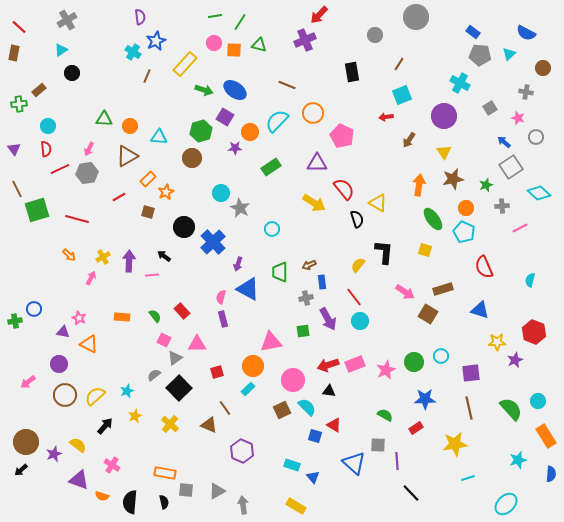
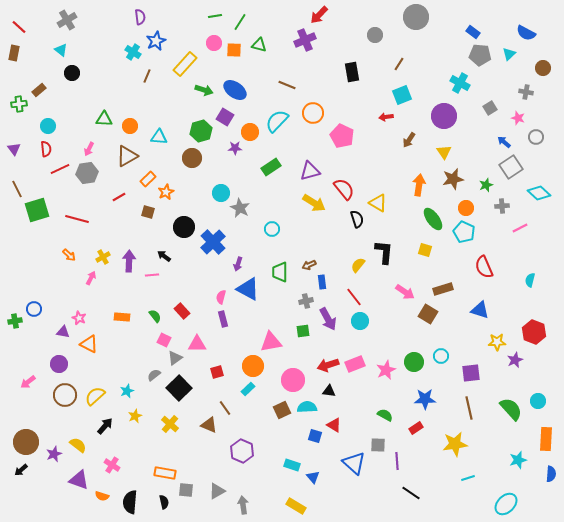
cyan triangle at (61, 50): rotated 48 degrees counterclockwise
purple triangle at (317, 163): moved 7 px left, 8 px down; rotated 15 degrees counterclockwise
gray cross at (306, 298): moved 3 px down
cyan semicircle at (307, 407): rotated 48 degrees counterclockwise
orange rectangle at (546, 436): moved 3 px down; rotated 35 degrees clockwise
black line at (411, 493): rotated 12 degrees counterclockwise
